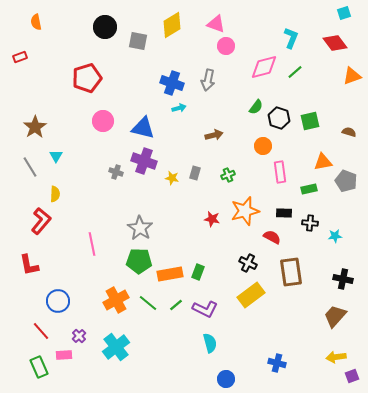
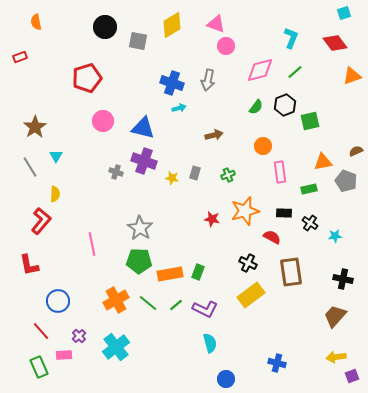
pink diamond at (264, 67): moved 4 px left, 3 px down
black hexagon at (279, 118): moved 6 px right, 13 px up; rotated 20 degrees clockwise
brown semicircle at (349, 132): moved 7 px right, 19 px down; rotated 40 degrees counterclockwise
black cross at (310, 223): rotated 28 degrees clockwise
